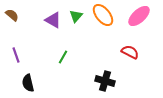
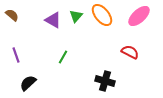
orange ellipse: moved 1 px left
black semicircle: rotated 60 degrees clockwise
